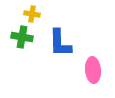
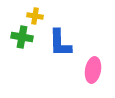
yellow cross: moved 3 px right, 2 px down
pink ellipse: rotated 15 degrees clockwise
